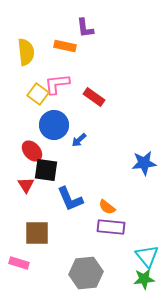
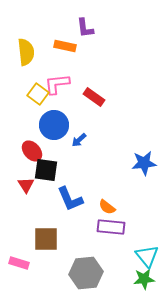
brown square: moved 9 px right, 6 px down
